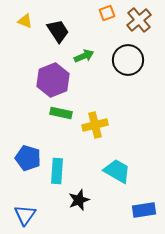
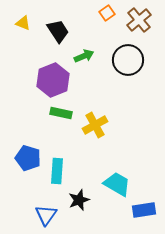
orange square: rotated 14 degrees counterclockwise
yellow triangle: moved 2 px left, 2 px down
yellow cross: rotated 15 degrees counterclockwise
cyan trapezoid: moved 13 px down
blue triangle: moved 21 px right
